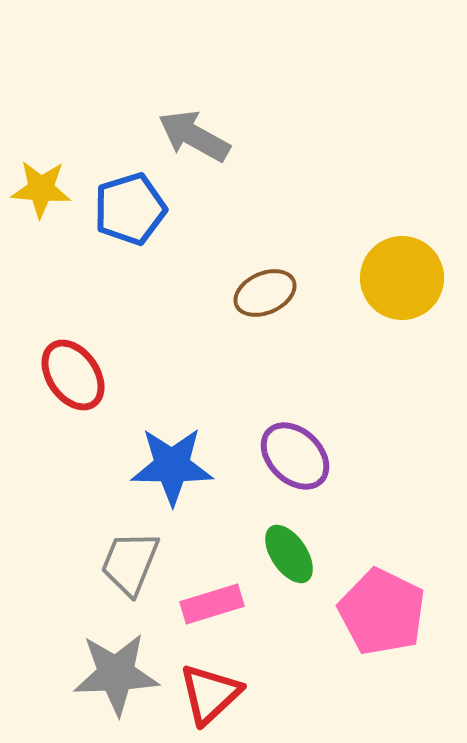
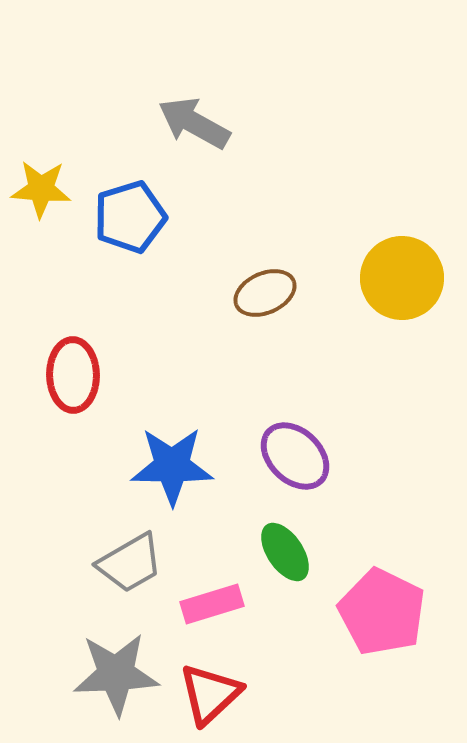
gray arrow: moved 13 px up
blue pentagon: moved 8 px down
red ellipse: rotated 34 degrees clockwise
green ellipse: moved 4 px left, 2 px up
gray trapezoid: rotated 142 degrees counterclockwise
